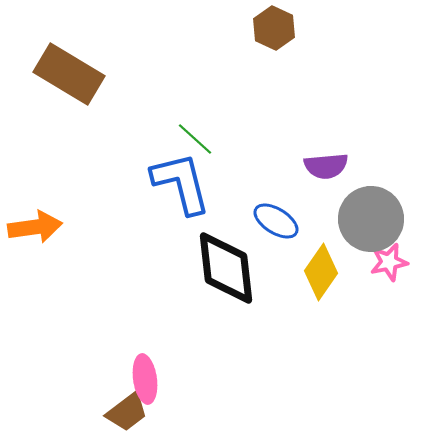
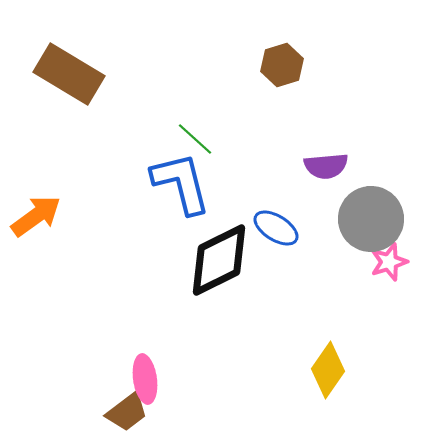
brown hexagon: moved 8 px right, 37 px down; rotated 18 degrees clockwise
blue ellipse: moved 7 px down
orange arrow: moved 1 px right, 11 px up; rotated 28 degrees counterclockwise
pink star: rotated 6 degrees counterclockwise
black diamond: moved 7 px left, 8 px up; rotated 70 degrees clockwise
yellow diamond: moved 7 px right, 98 px down
